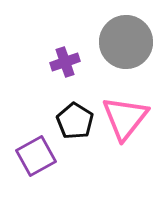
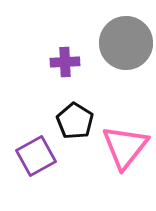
gray circle: moved 1 px down
purple cross: rotated 16 degrees clockwise
pink triangle: moved 29 px down
